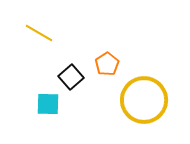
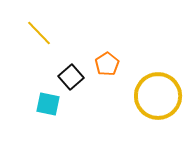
yellow line: rotated 16 degrees clockwise
yellow circle: moved 14 px right, 4 px up
cyan square: rotated 10 degrees clockwise
